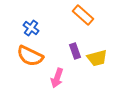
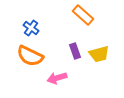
yellow trapezoid: moved 2 px right, 4 px up
pink arrow: rotated 54 degrees clockwise
